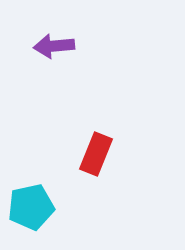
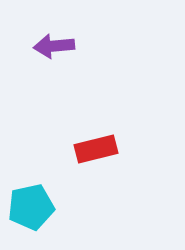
red rectangle: moved 5 px up; rotated 54 degrees clockwise
